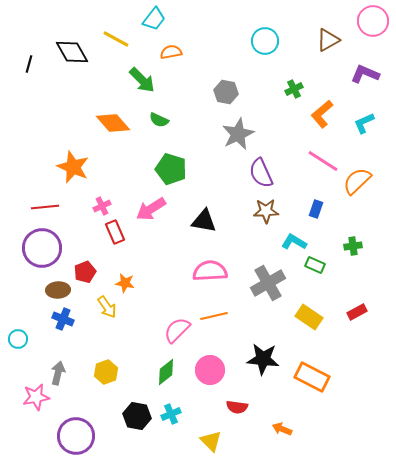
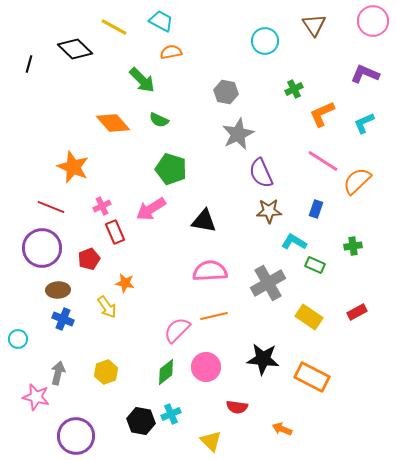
cyan trapezoid at (154, 19): moved 7 px right, 2 px down; rotated 100 degrees counterclockwise
yellow line at (116, 39): moved 2 px left, 12 px up
brown triangle at (328, 40): moved 14 px left, 15 px up; rotated 35 degrees counterclockwise
black diamond at (72, 52): moved 3 px right, 3 px up; rotated 16 degrees counterclockwise
orange L-shape at (322, 114): rotated 16 degrees clockwise
red line at (45, 207): moved 6 px right; rotated 28 degrees clockwise
brown star at (266, 211): moved 3 px right
red pentagon at (85, 272): moved 4 px right, 13 px up
pink circle at (210, 370): moved 4 px left, 3 px up
pink star at (36, 397): rotated 24 degrees clockwise
black hexagon at (137, 416): moved 4 px right, 5 px down
